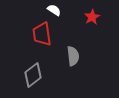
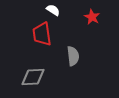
white semicircle: moved 1 px left
red star: rotated 14 degrees counterclockwise
gray diamond: moved 2 px down; rotated 35 degrees clockwise
